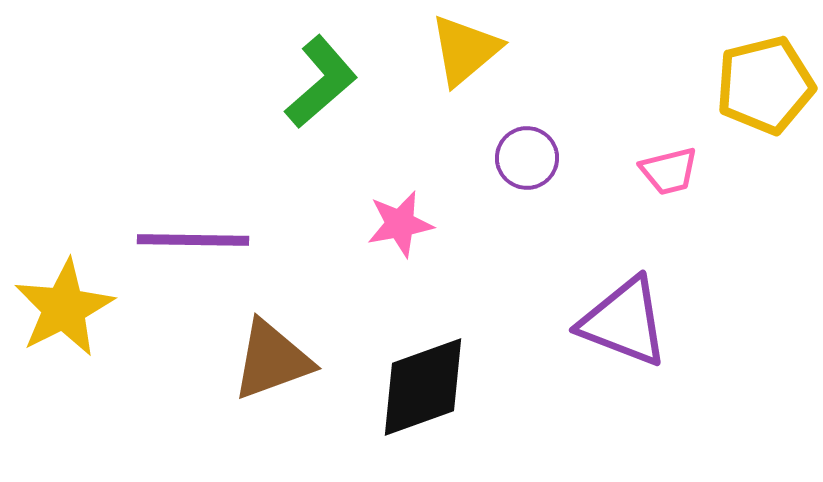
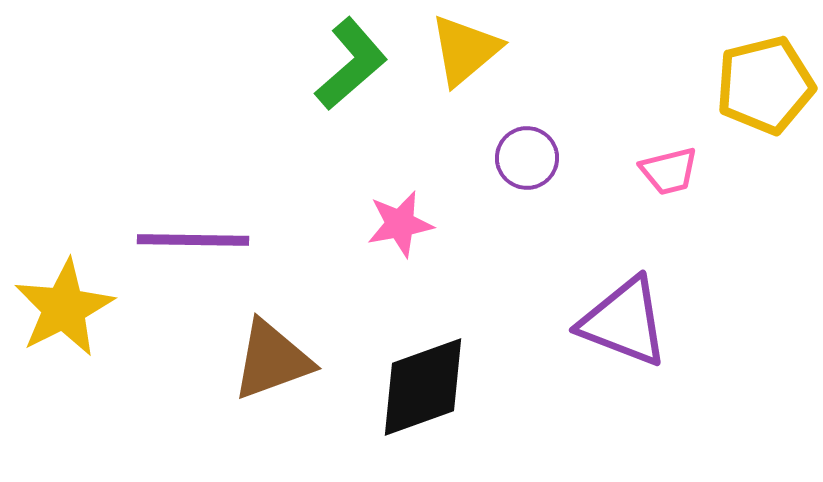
green L-shape: moved 30 px right, 18 px up
